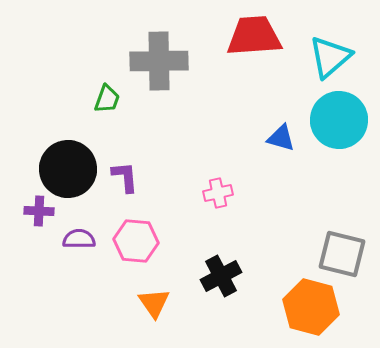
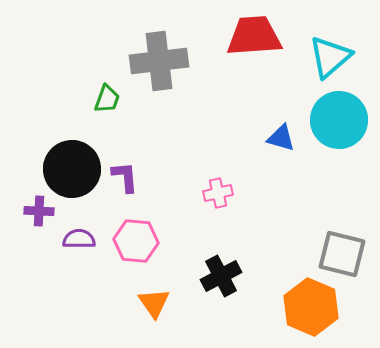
gray cross: rotated 6 degrees counterclockwise
black circle: moved 4 px right
orange hexagon: rotated 8 degrees clockwise
